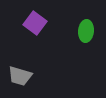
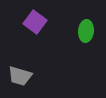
purple square: moved 1 px up
